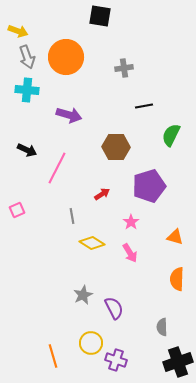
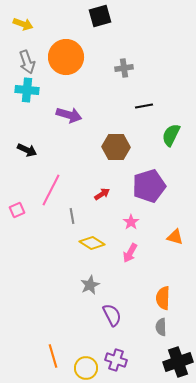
black square: rotated 25 degrees counterclockwise
yellow arrow: moved 5 px right, 7 px up
gray arrow: moved 5 px down
pink line: moved 6 px left, 22 px down
pink arrow: rotated 60 degrees clockwise
orange semicircle: moved 14 px left, 19 px down
gray star: moved 7 px right, 10 px up
purple semicircle: moved 2 px left, 7 px down
gray semicircle: moved 1 px left
yellow circle: moved 5 px left, 25 px down
